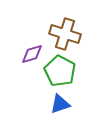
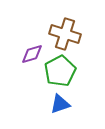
green pentagon: rotated 16 degrees clockwise
